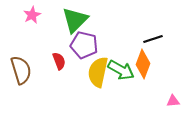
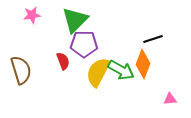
pink star: rotated 18 degrees clockwise
purple pentagon: moved 1 px up; rotated 12 degrees counterclockwise
red semicircle: moved 4 px right
yellow semicircle: rotated 16 degrees clockwise
pink triangle: moved 3 px left, 2 px up
